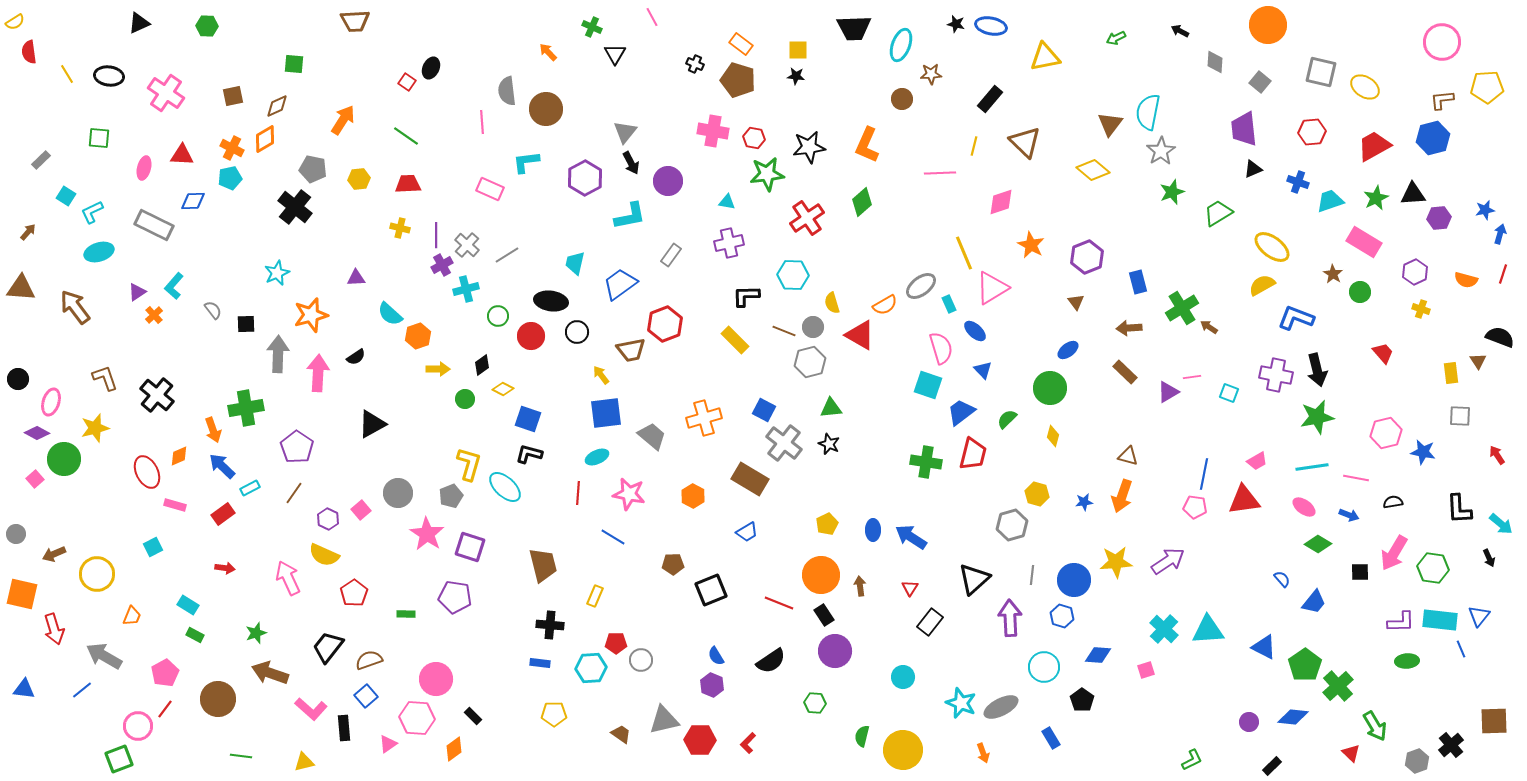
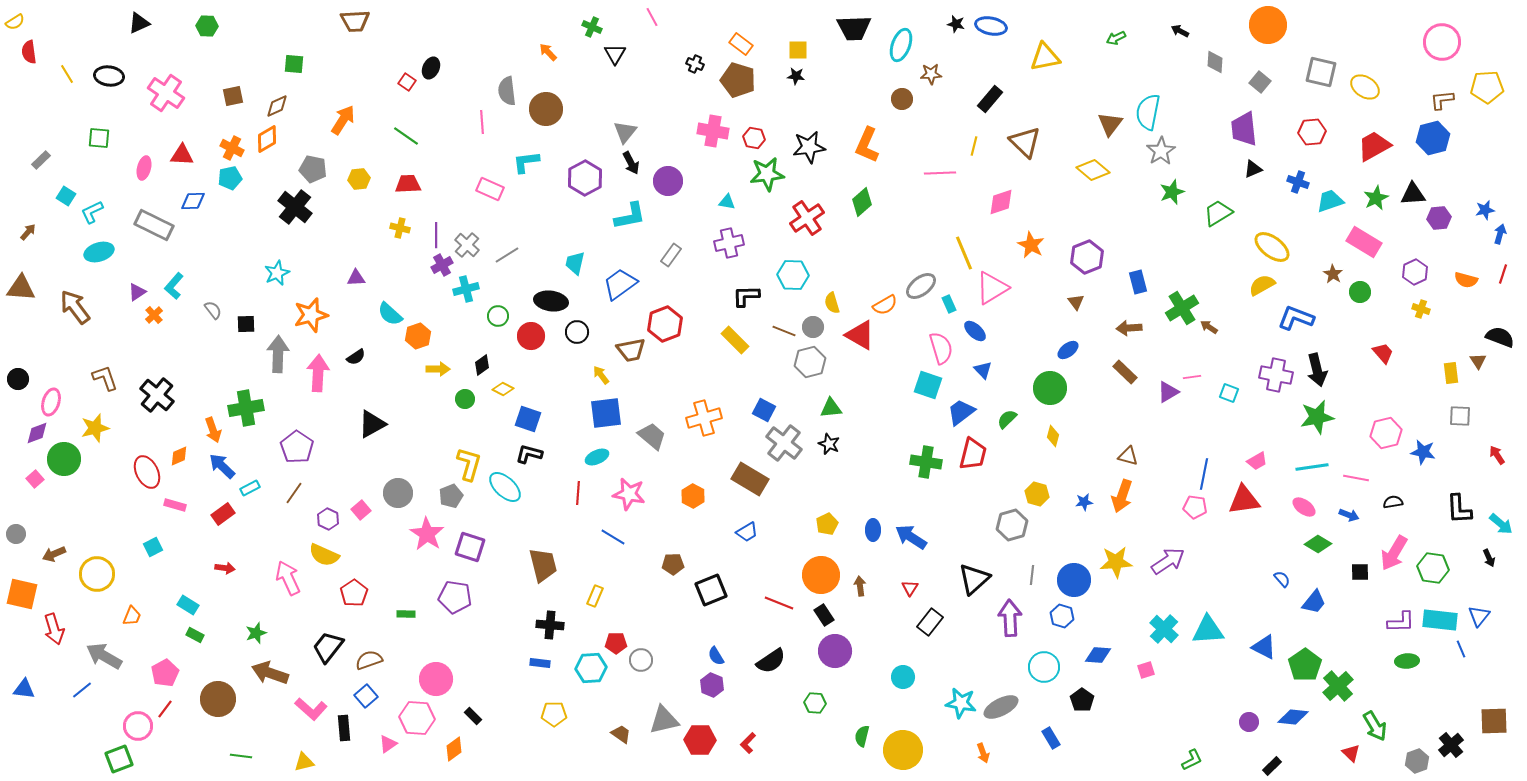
orange diamond at (265, 139): moved 2 px right
purple diamond at (37, 433): rotated 50 degrees counterclockwise
cyan star at (961, 703): rotated 12 degrees counterclockwise
